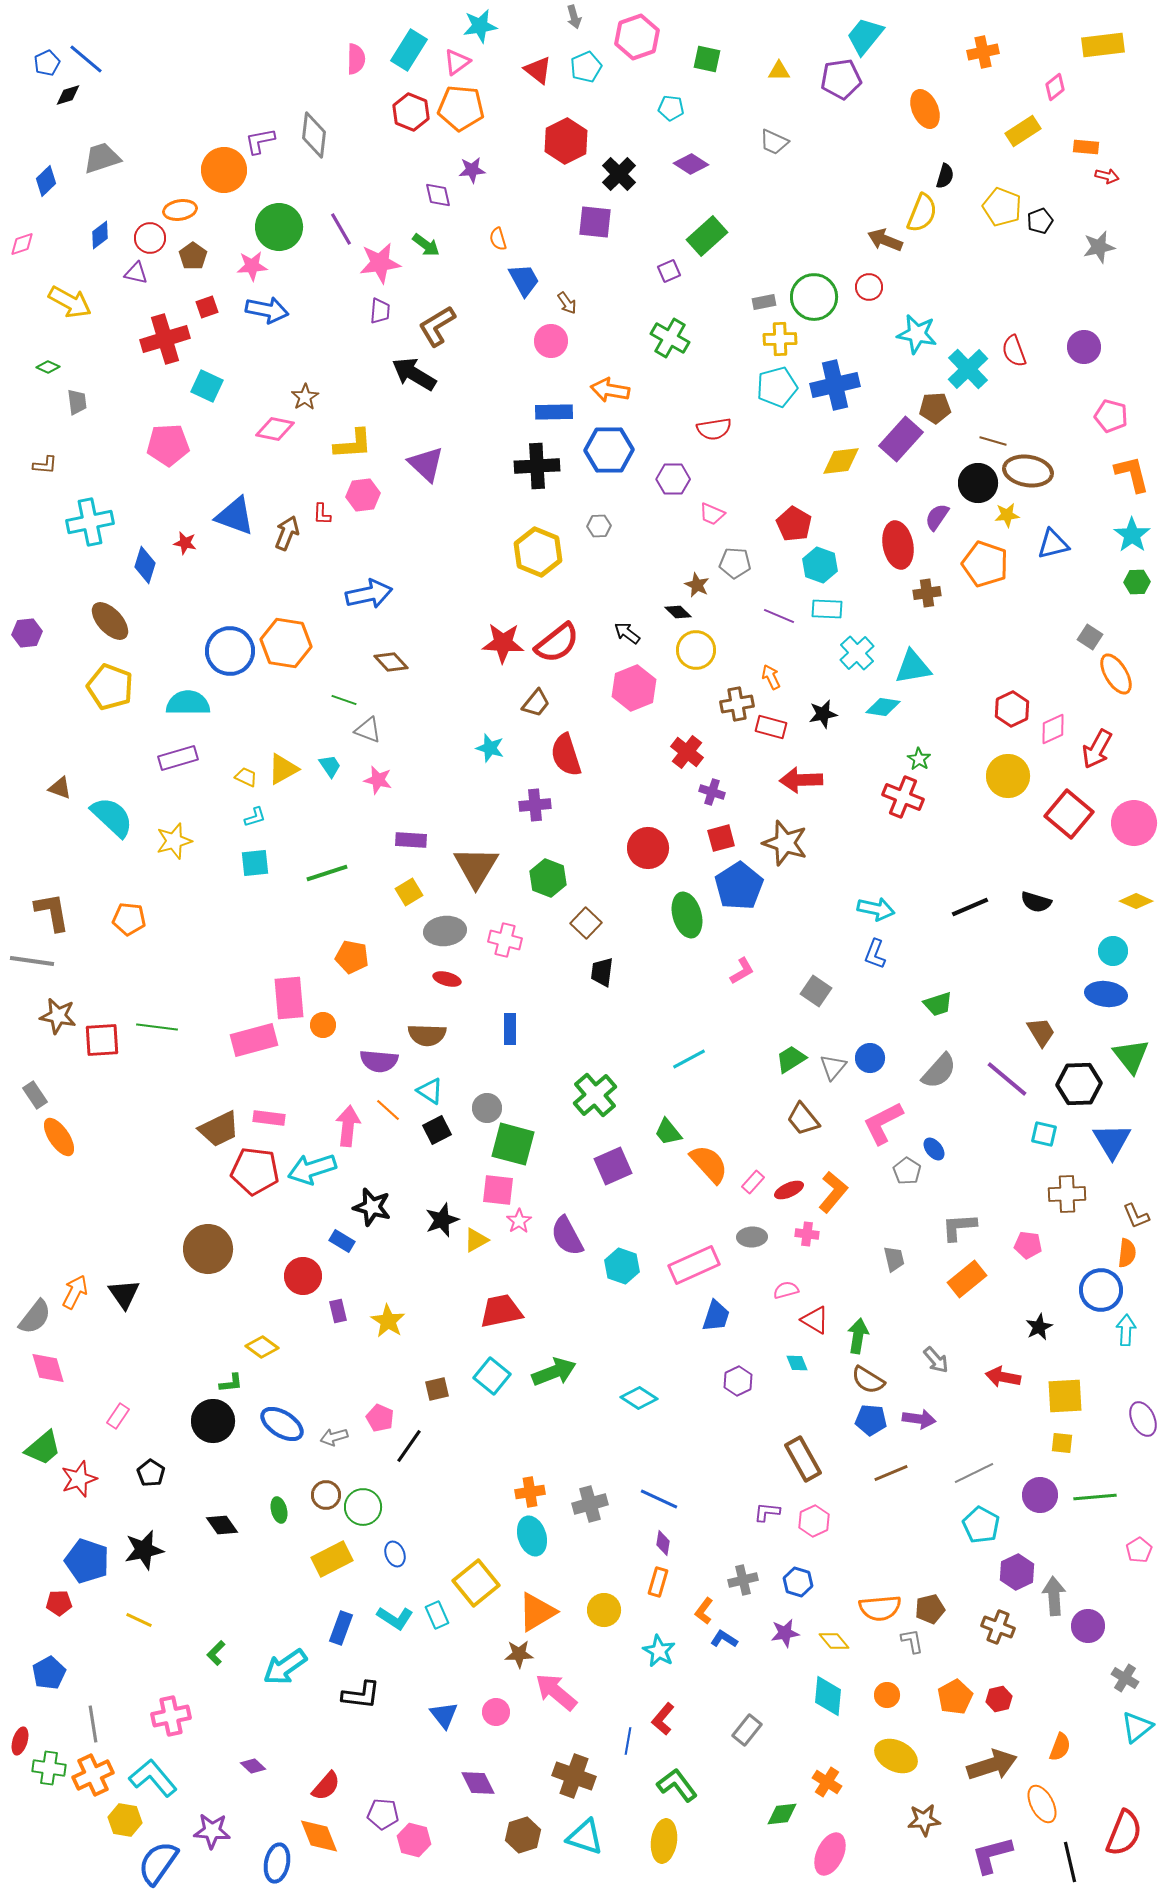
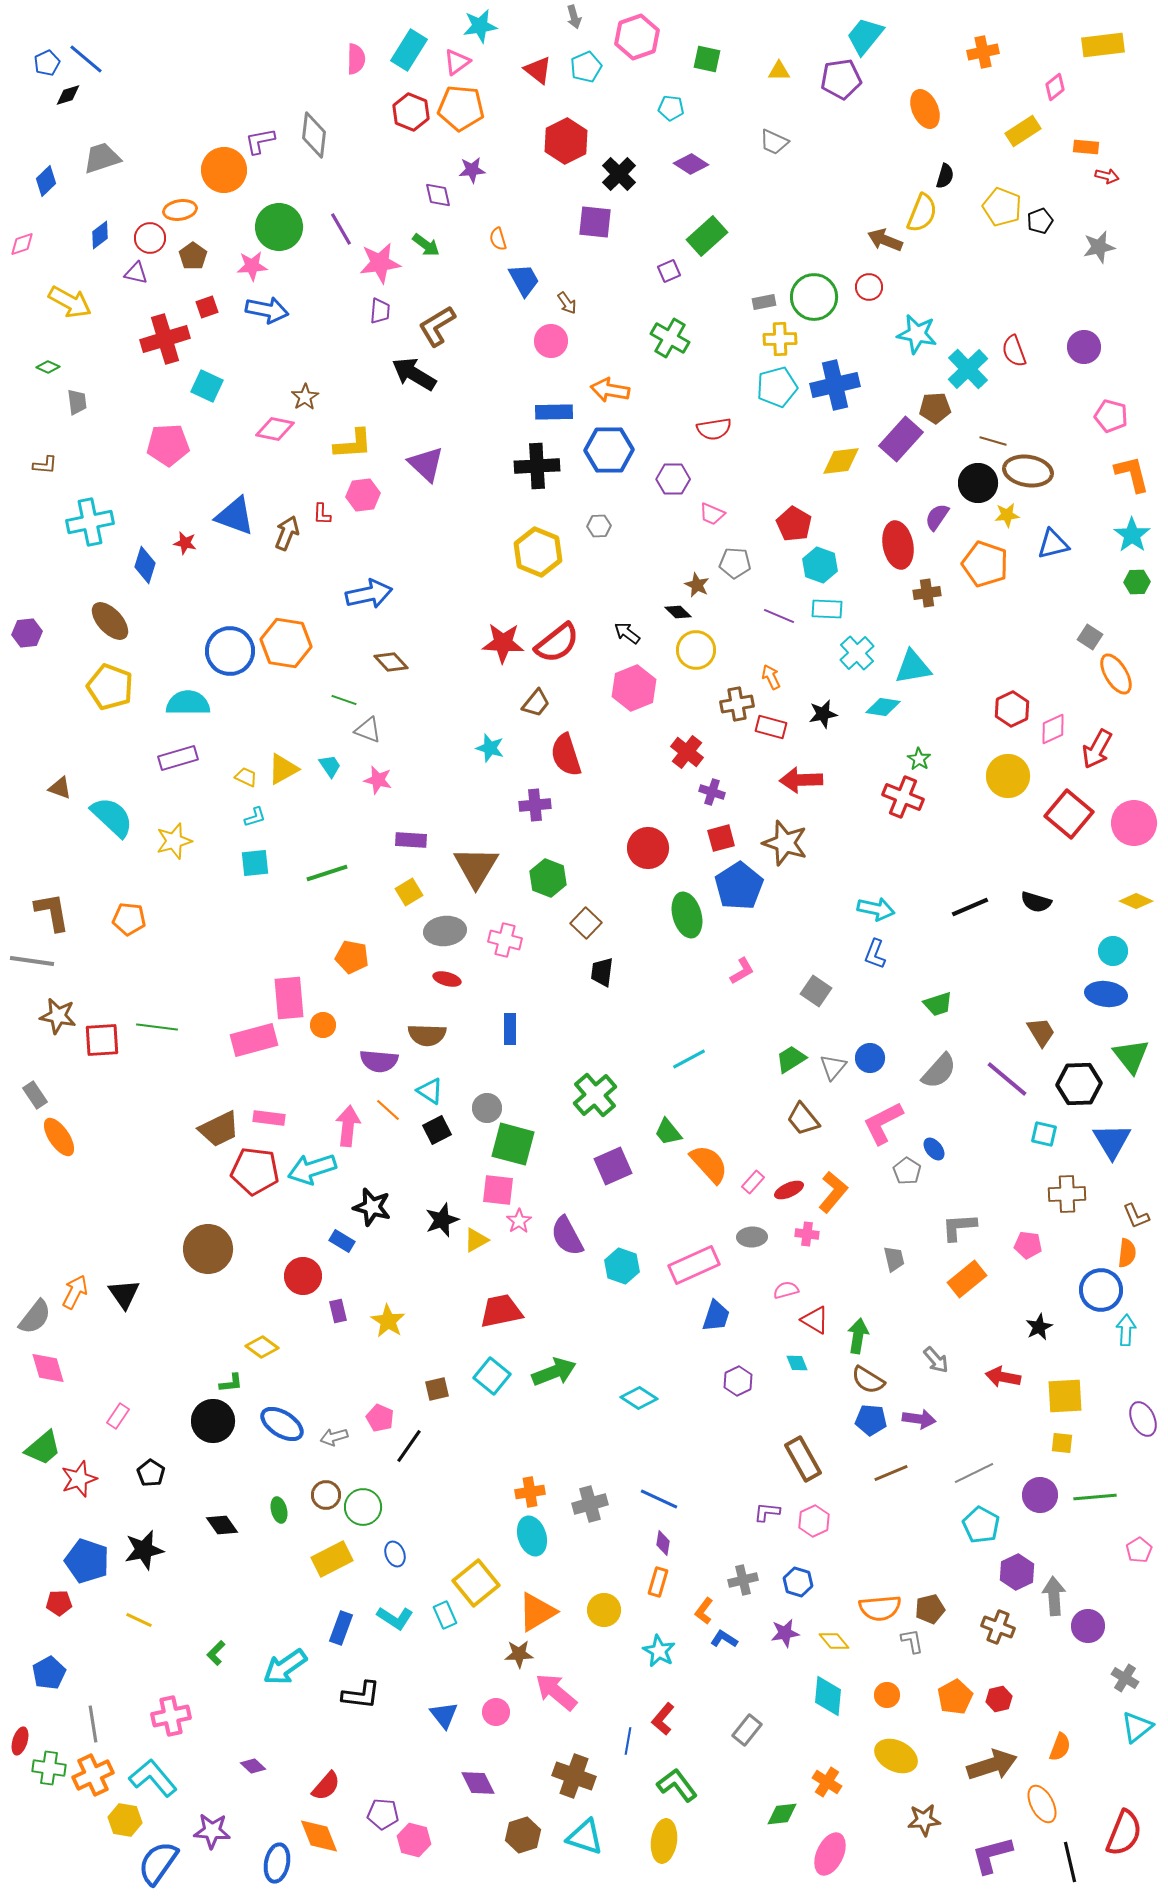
cyan rectangle at (437, 1615): moved 8 px right
